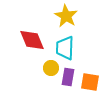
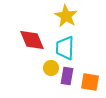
purple rectangle: moved 1 px left, 1 px up
